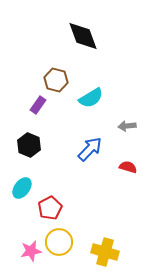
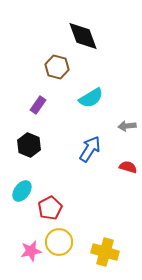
brown hexagon: moved 1 px right, 13 px up
blue arrow: rotated 12 degrees counterclockwise
cyan ellipse: moved 3 px down
